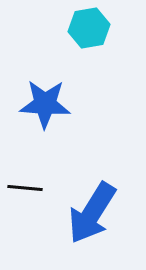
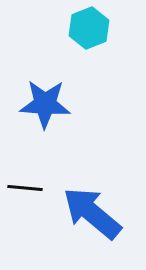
cyan hexagon: rotated 12 degrees counterclockwise
blue arrow: rotated 98 degrees clockwise
